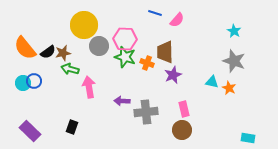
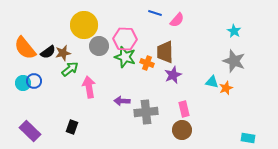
green arrow: rotated 126 degrees clockwise
orange star: moved 3 px left; rotated 24 degrees clockwise
